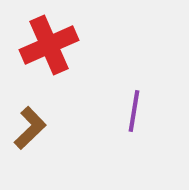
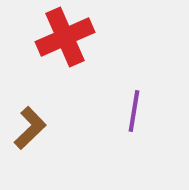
red cross: moved 16 px right, 8 px up
